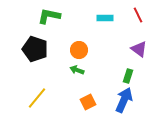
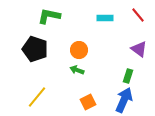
red line: rotated 14 degrees counterclockwise
yellow line: moved 1 px up
